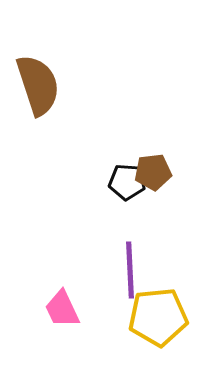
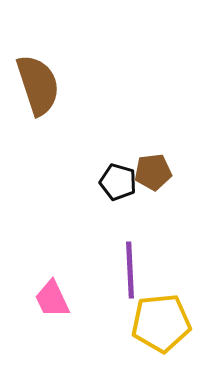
black pentagon: moved 9 px left; rotated 12 degrees clockwise
pink trapezoid: moved 10 px left, 10 px up
yellow pentagon: moved 3 px right, 6 px down
